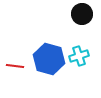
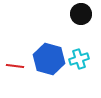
black circle: moved 1 px left
cyan cross: moved 3 px down
